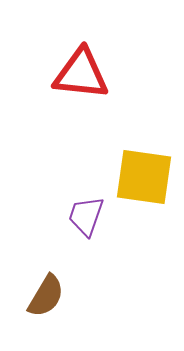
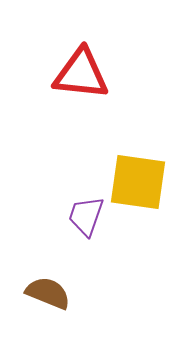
yellow square: moved 6 px left, 5 px down
brown semicircle: moved 2 px right, 3 px up; rotated 99 degrees counterclockwise
